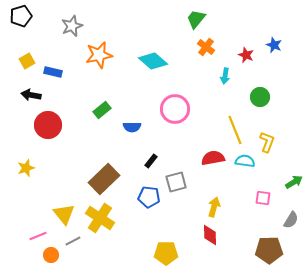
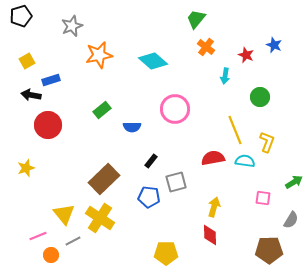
blue rectangle: moved 2 px left, 8 px down; rotated 30 degrees counterclockwise
